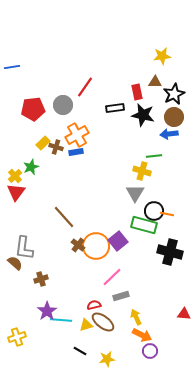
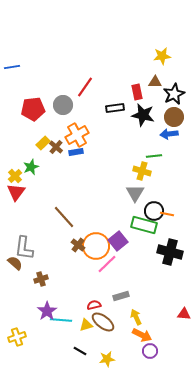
brown cross at (56, 147): rotated 24 degrees clockwise
pink line at (112, 277): moved 5 px left, 13 px up
